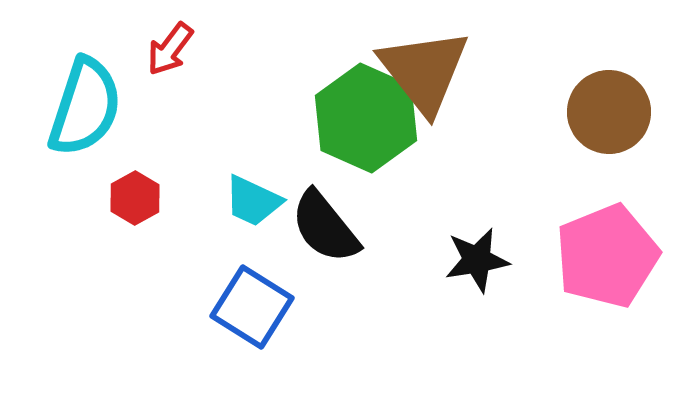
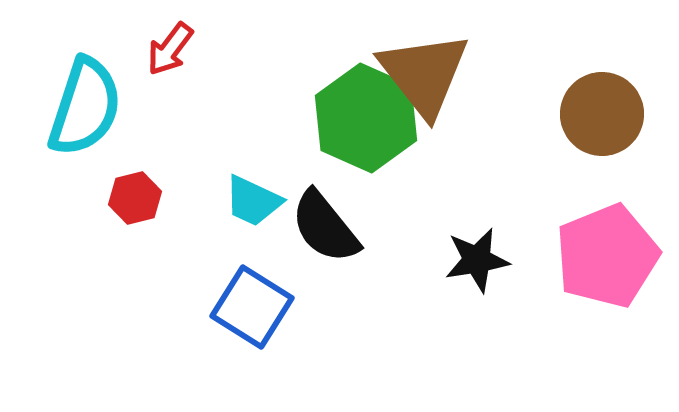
brown triangle: moved 3 px down
brown circle: moved 7 px left, 2 px down
red hexagon: rotated 15 degrees clockwise
